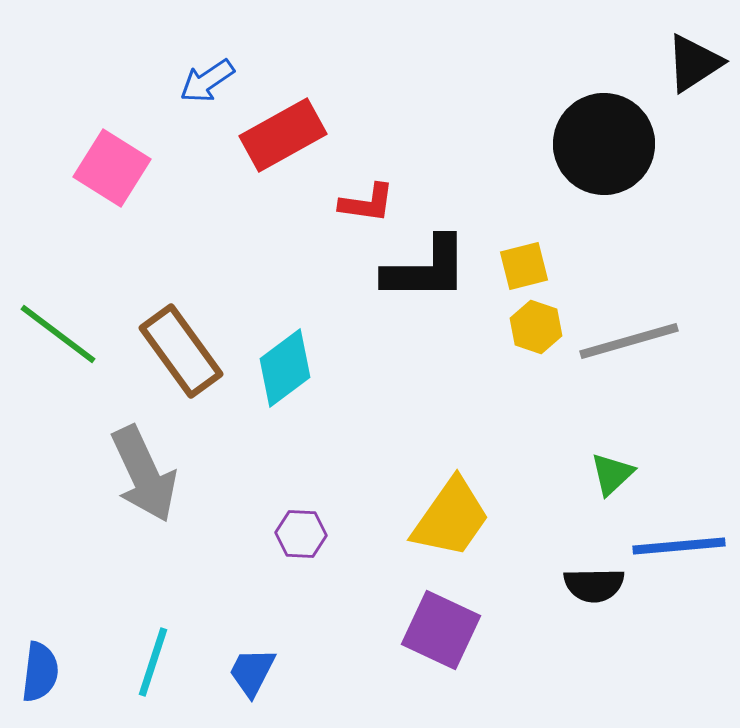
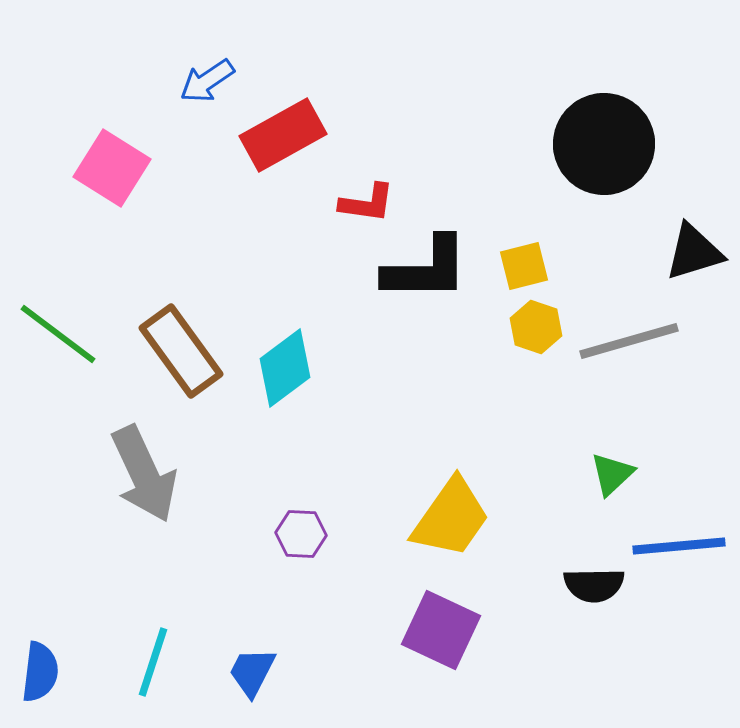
black triangle: moved 189 px down; rotated 16 degrees clockwise
